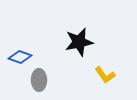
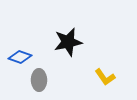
black star: moved 11 px left
yellow L-shape: moved 2 px down
